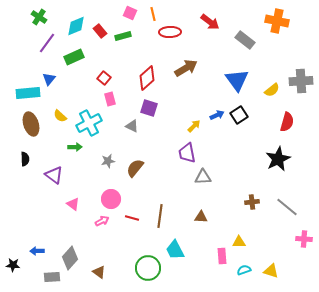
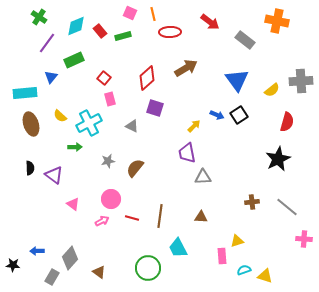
green rectangle at (74, 57): moved 3 px down
blue triangle at (49, 79): moved 2 px right, 2 px up
cyan rectangle at (28, 93): moved 3 px left
purple square at (149, 108): moved 6 px right
blue arrow at (217, 115): rotated 48 degrees clockwise
black semicircle at (25, 159): moved 5 px right, 9 px down
yellow triangle at (239, 242): moved 2 px left, 1 px up; rotated 16 degrees counterclockwise
cyan trapezoid at (175, 250): moved 3 px right, 2 px up
yellow triangle at (271, 271): moved 6 px left, 5 px down
gray rectangle at (52, 277): rotated 56 degrees counterclockwise
